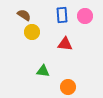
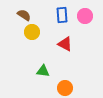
red triangle: rotated 21 degrees clockwise
orange circle: moved 3 px left, 1 px down
